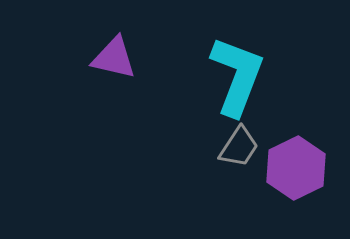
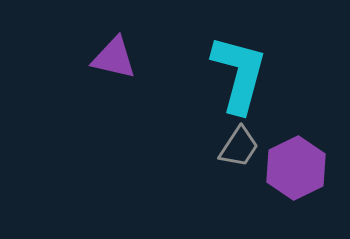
cyan L-shape: moved 2 px right, 2 px up; rotated 6 degrees counterclockwise
